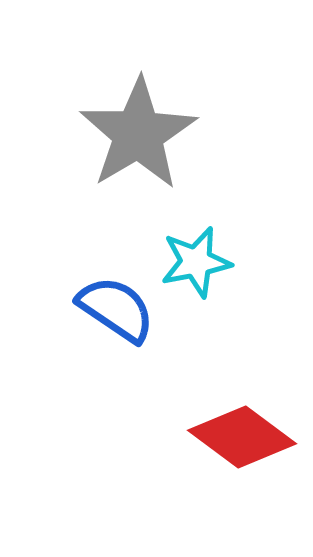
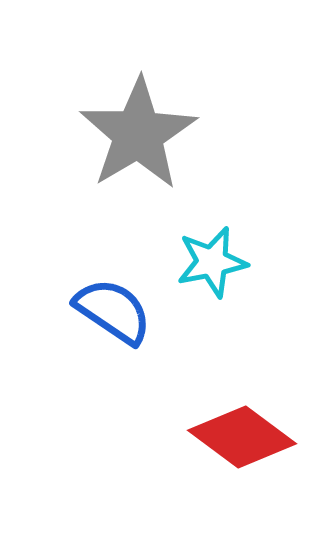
cyan star: moved 16 px right
blue semicircle: moved 3 px left, 2 px down
